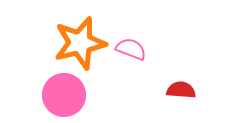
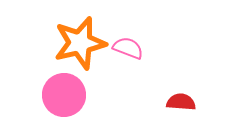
pink semicircle: moved 3 px left, 1 px up
red semicircle: moved 12 px down
